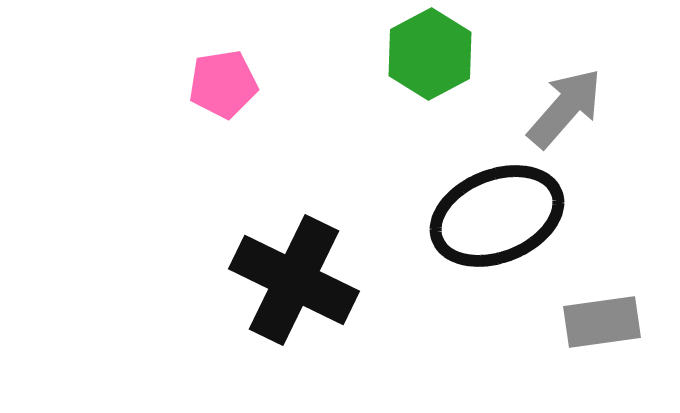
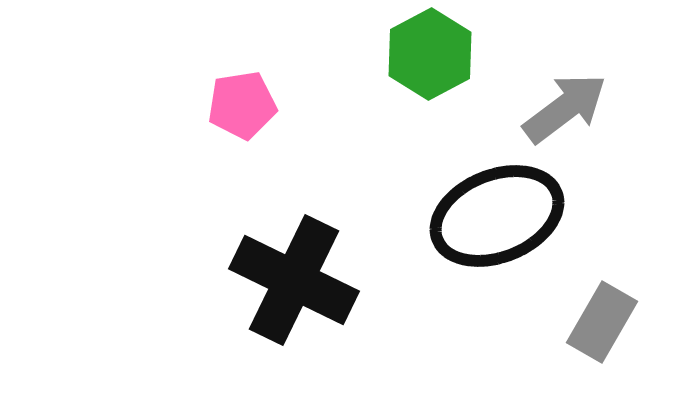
pink pentagon: moved 19 px right, 21 px down
gray arrow: rotated 12 degrees clockwise
gray rectangle: rotated 52 degrees counterclockwise
